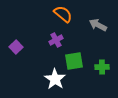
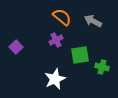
orange semicircle: moved 1 px left, 3 px down
gray arrow: moved 5 px left, 4 px up
green square: moved 6 px right, 6 px up
green cross: rotated 16 degrees clockwise
white star: rotated 15 degrees clockwise
